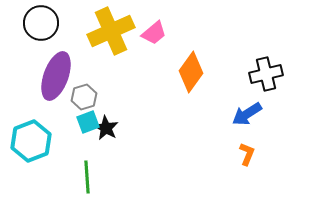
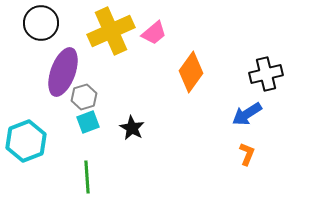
purple ellipse: moved 7 px right, 4 px up
black star: moved 26 px right
cyan hexagon: moved 5 px left
